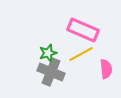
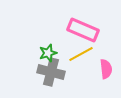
gray cross: rotated 8 degrees counterclockwise
